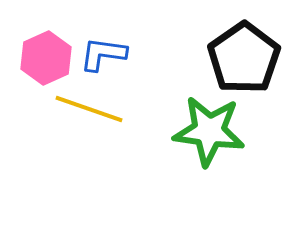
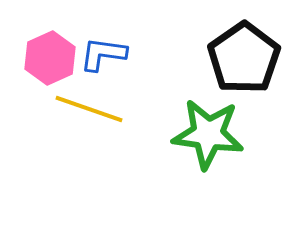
pink hexagon: moved 4 px right
green star: moved 1 px left, 3 px down
